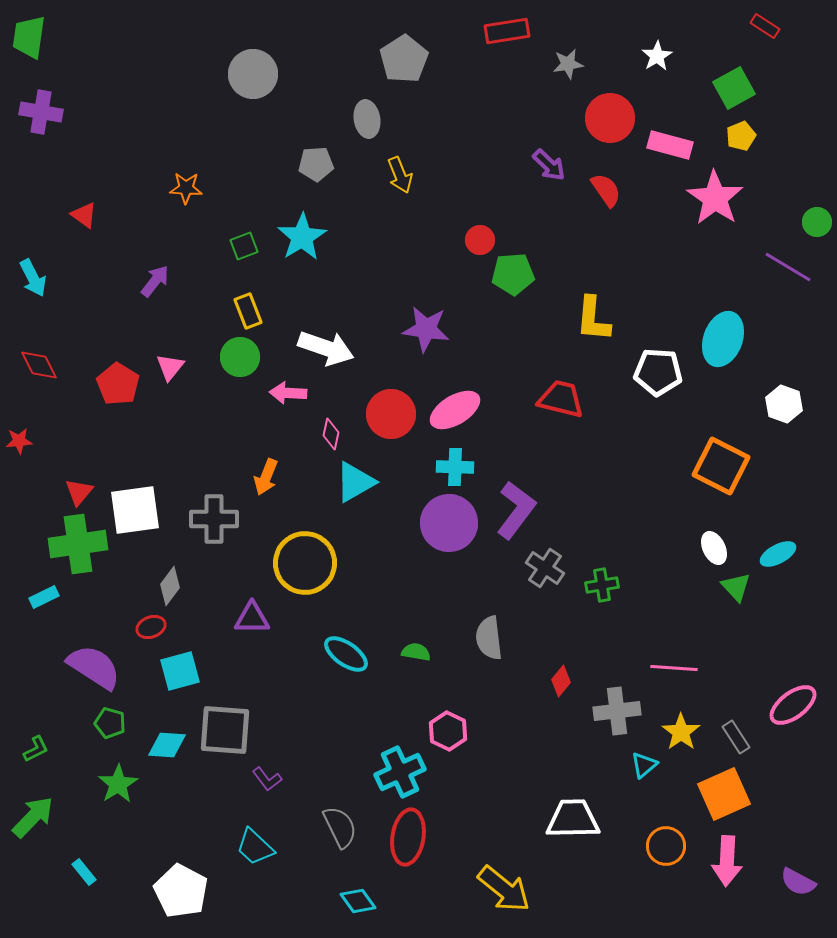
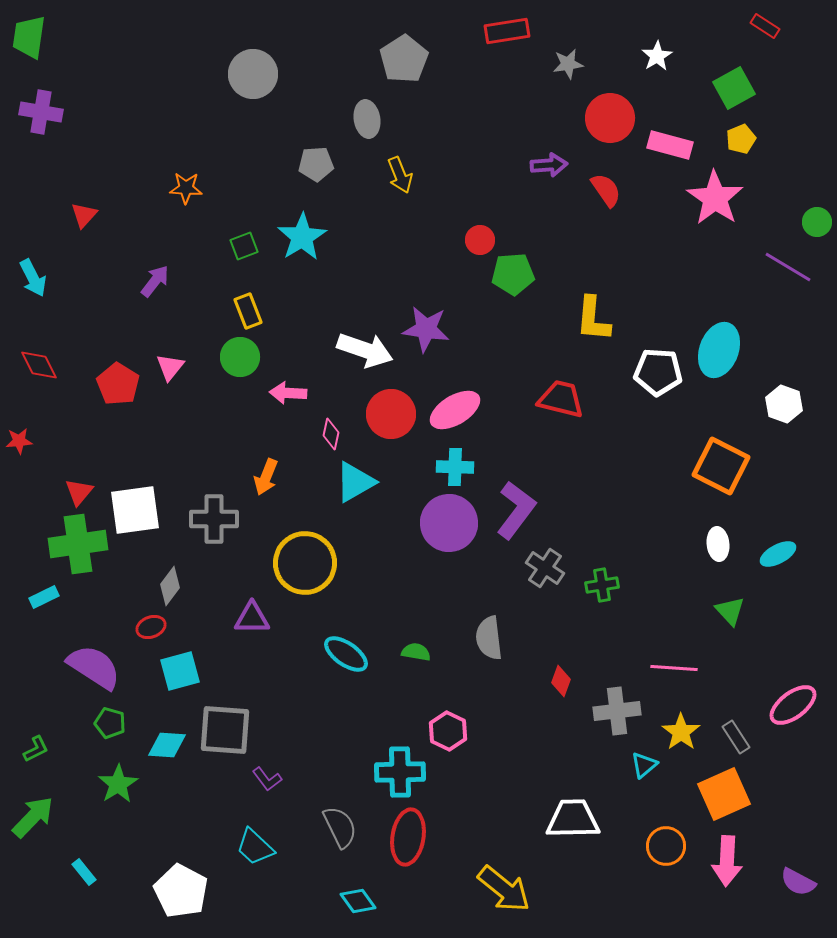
yellow pentagon at (741, 136): moved 3 px down
purple arrow at (549, 165): rotated 48 degrees counterclockwise
red triangle at (84, 215): rotated 36 degrees clockwise
cyan ellipse at (723, 339): moved 4 px left, 11 px down
white arrow at (326, 348): moved 39 px right, 2 px down
white ellipse at (714, 548): moved 4 px right, 4 px up; rotated 20 degrees clockwise
green triangle at (736, 587): moved 6 px left, 24 px down
red diamond at (561, 681): rotated 20 degrees counterclockwise
cyan cross at (400, 772): rotated 24 degrees clockwise
